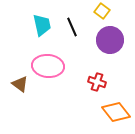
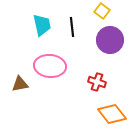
black line: rotated 18 degrees clockwise
pink ellipse: moved 2 px right
brown triangle: rotated 48 degrees counterclockwise
orange diamond: moved 4 px left, 2 px down
